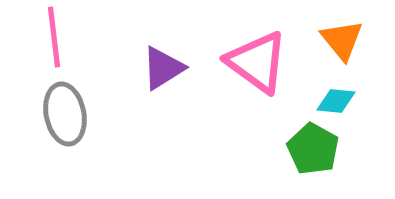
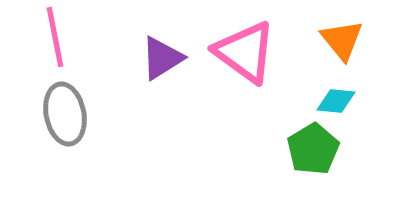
pink line: moved 1 px right; rotated 4 degrees counterclockwise
pink triangle: moved 12 px left, 10 px up
purple triangle: moved 1 px left, 10 px up
green pentagon: rotated 12 degrees clockwise
